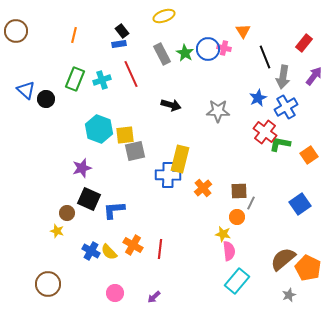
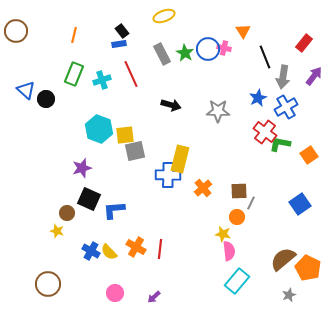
green rectangle at (75, 79): moved 1 px left, 5 px up
orange cross at (133, 245): moved 3 px right, 2 px down
